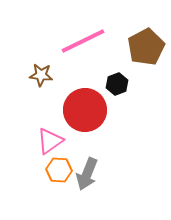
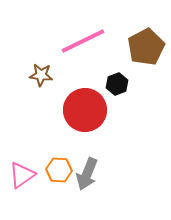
pink triangle: moved 28 px left, 34 px down
